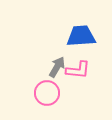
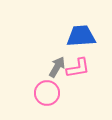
pink L-shape: moved 2 px up; rotated 15 degrees counterclockwise
